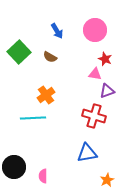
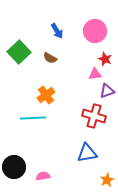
pink circle: moved 1 px down
brown semicircle: moved 1 px down
pink triangle: rotated 16 degrees counterclockwise
pink semicircle: rotated 80 degrees clockwise
